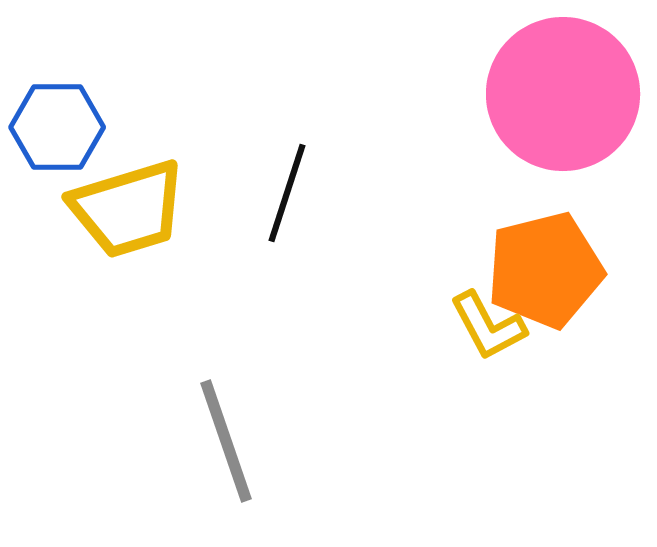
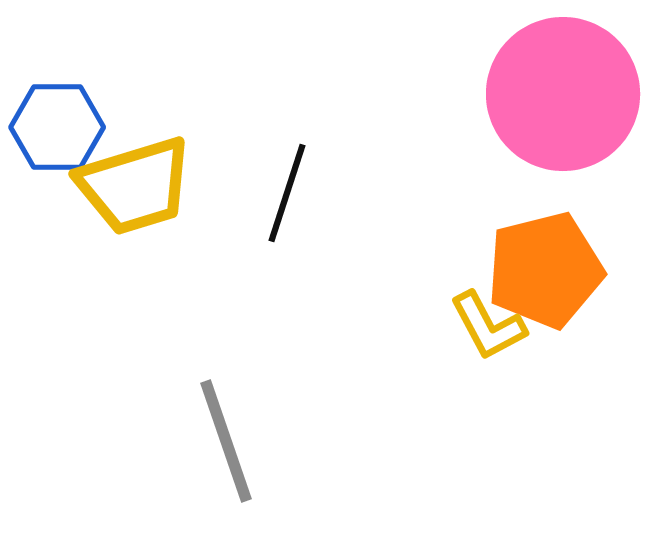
yellow trapezoid: moved 7 px right, 23 px up
